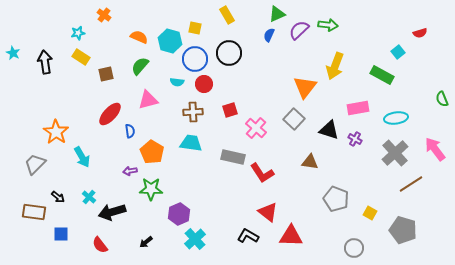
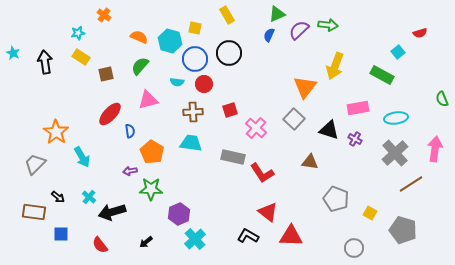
pink arrow at (435, 149): rotated 45 degrees clockwise
